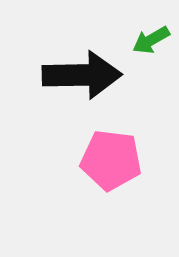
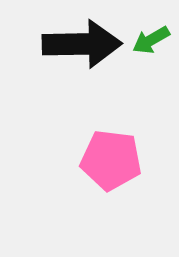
black arrow: moved 31 px up
